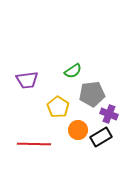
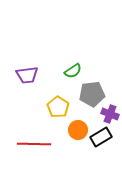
purple trapezoid: moved 5 px up
purple cross: moved 1 px right
